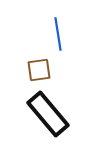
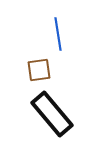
black rectangle: moved 4 px right
